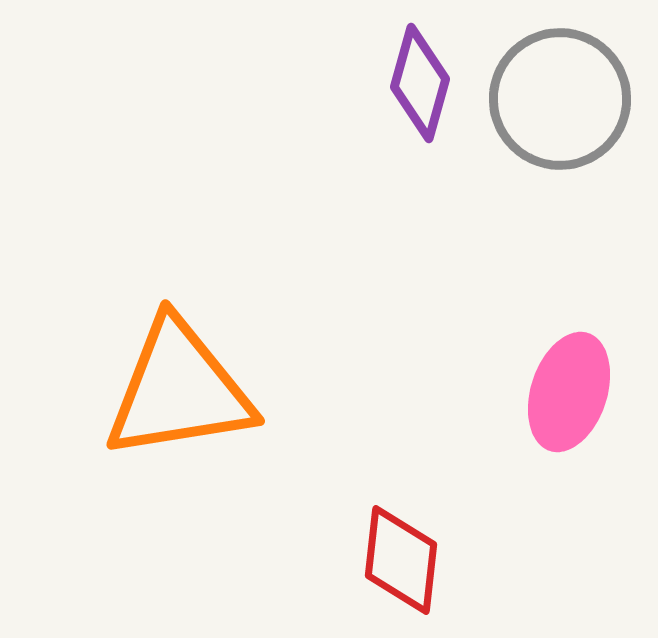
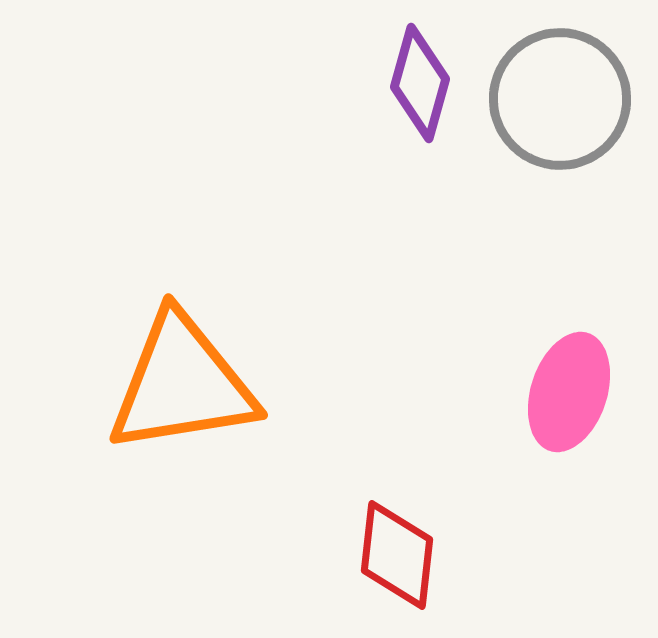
orange triangle: moved 3 px right, 6 px up
red diamond: moved 4 px left, 5 px up
